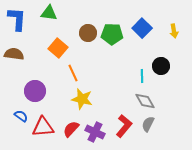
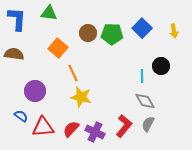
yellow star: moved 1 px left, 2 px up
